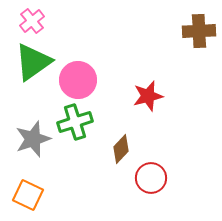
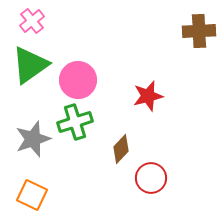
green triangle: moved 3 px left, 3 px down
orange square: moved 4 px right
